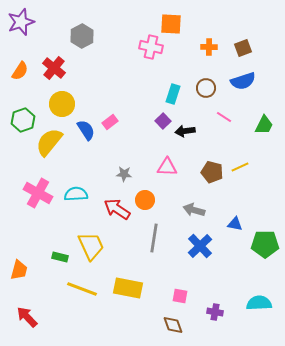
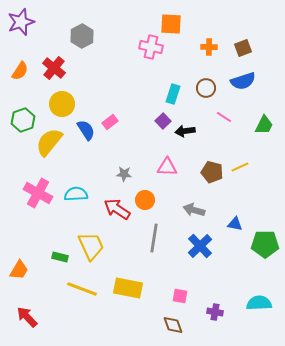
orange trapezoid at (19, 270): rotated 15 degrees clockwise
